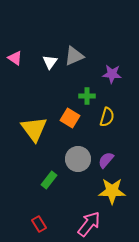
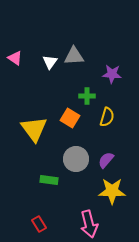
gray triangle: rotated 20 degrees clockwise
gray circle: moved 2 px left
green rectangle: rotated 60 degrees clockwise
pink arrow: rotated 128 degrees clockwise
